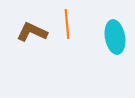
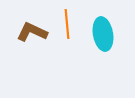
cyan ellipse: moved 12 px left, 3 px up
